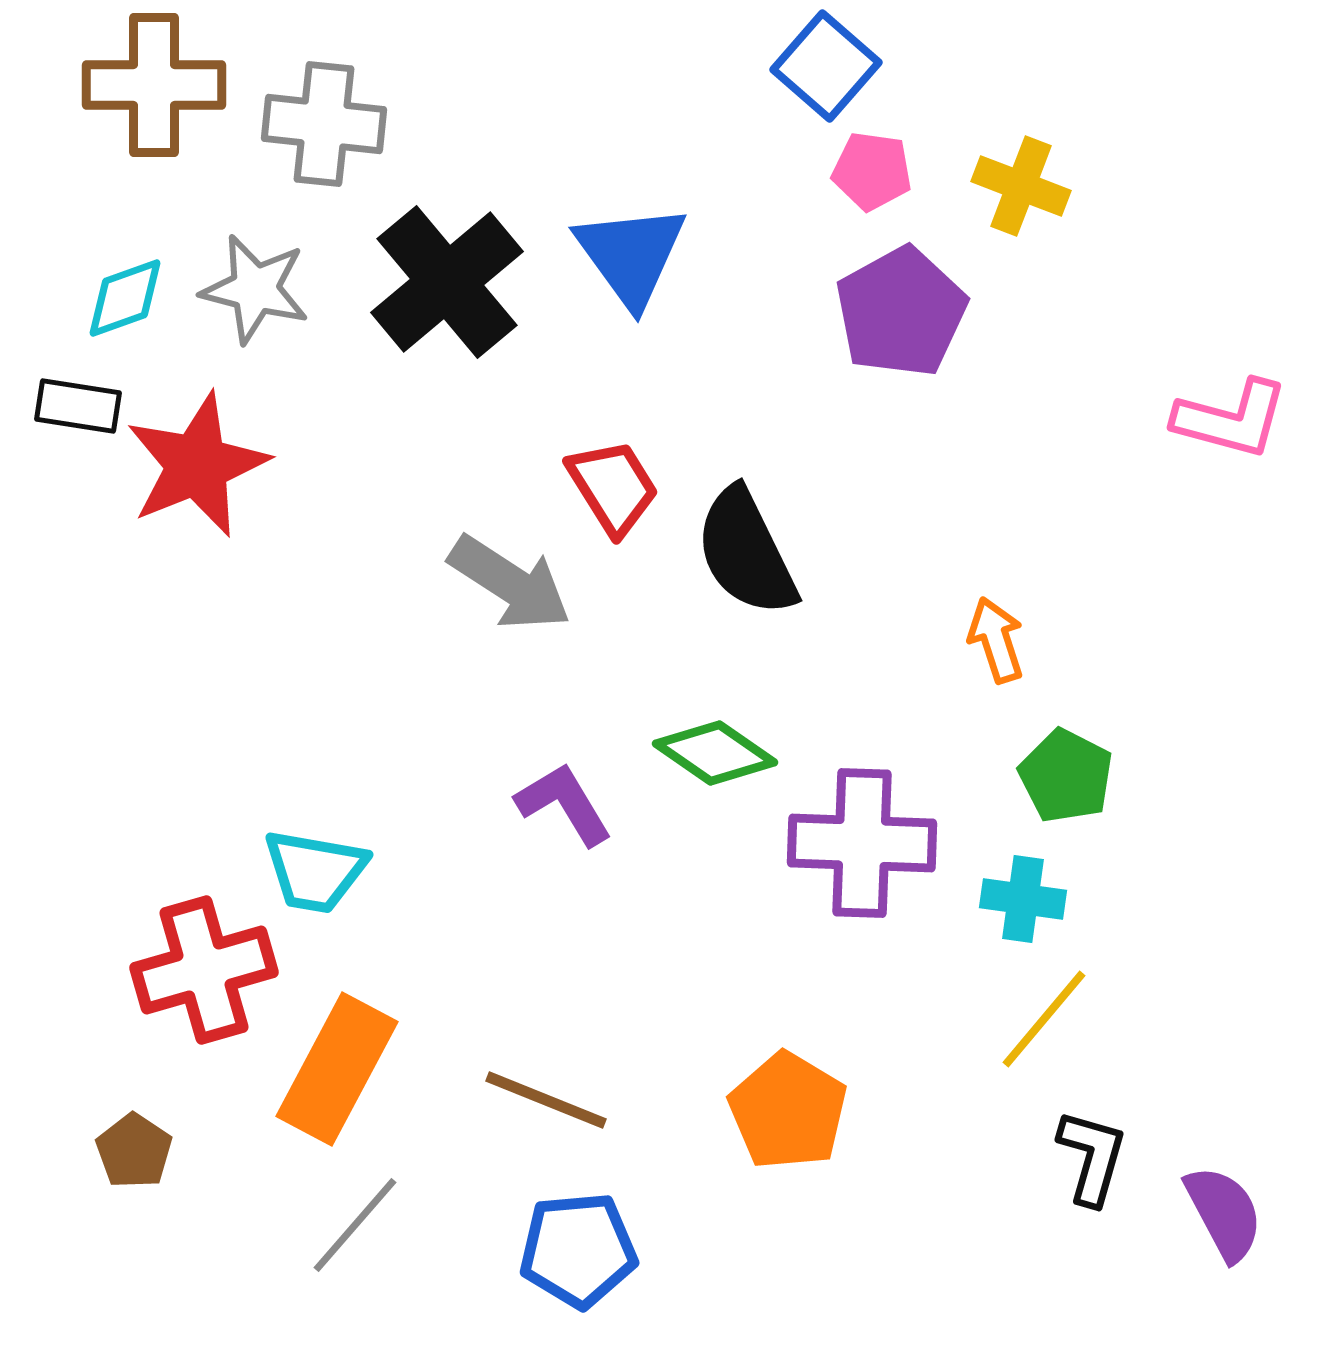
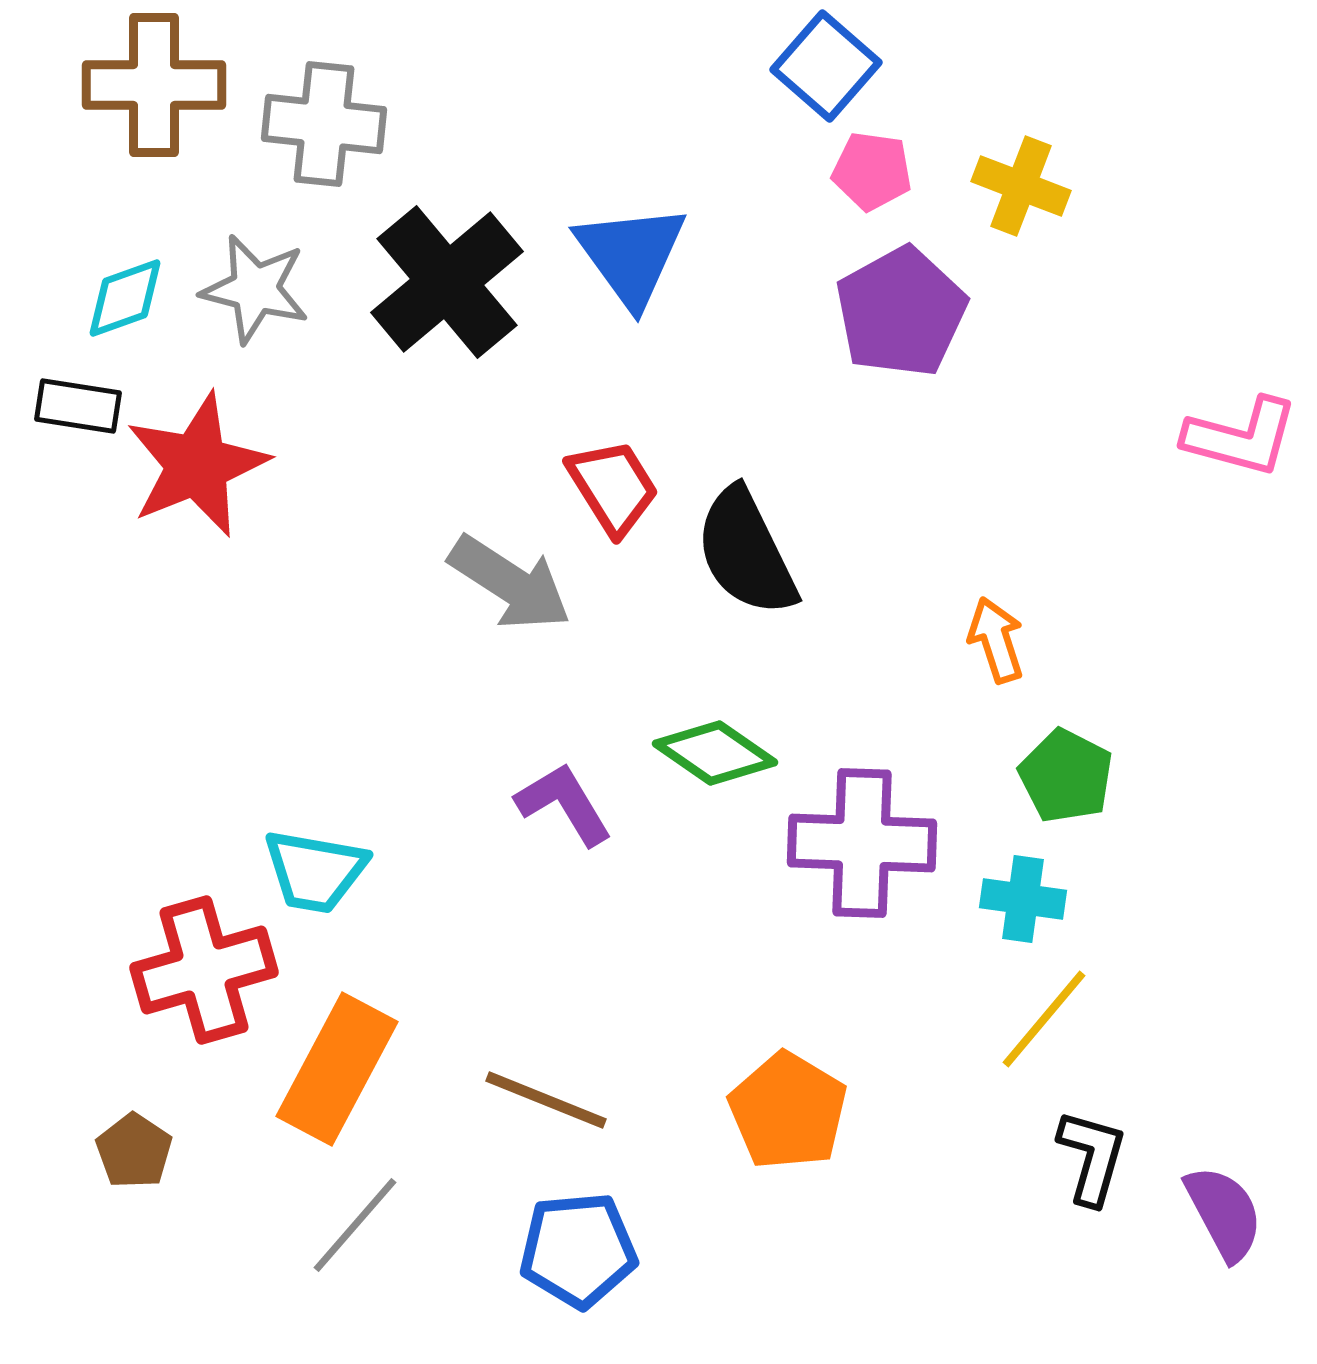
pink L-shape: moved 10 px right, 18 px down
